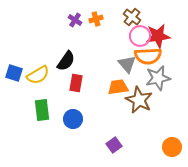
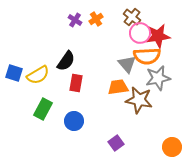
orange cross: rotated 16 degrees counterclockwise
pink circle: moved 3 px up
orange semicircle: moved 1 px left
brown star: rotated 16 degrees counterclockwise
green rectangle: moved 1 px right, 1 px up; rotated 35 degrees clockwise
blue circle: moved 1 px right, 2 px down
purple square: moved 2 px right, 2 px up
